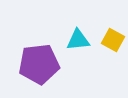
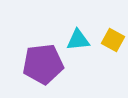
purple pentagon: moved 4 px right
